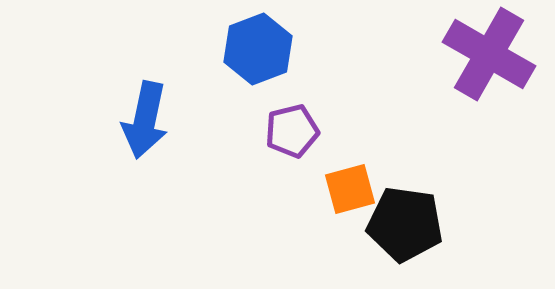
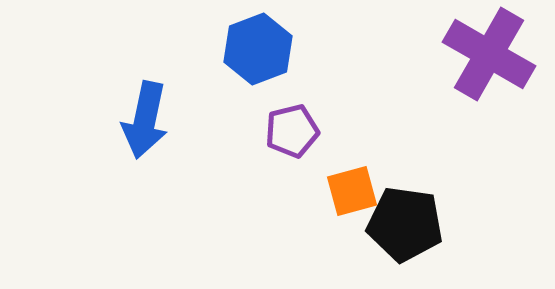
orange square: moved 2 px right, 2 px down
